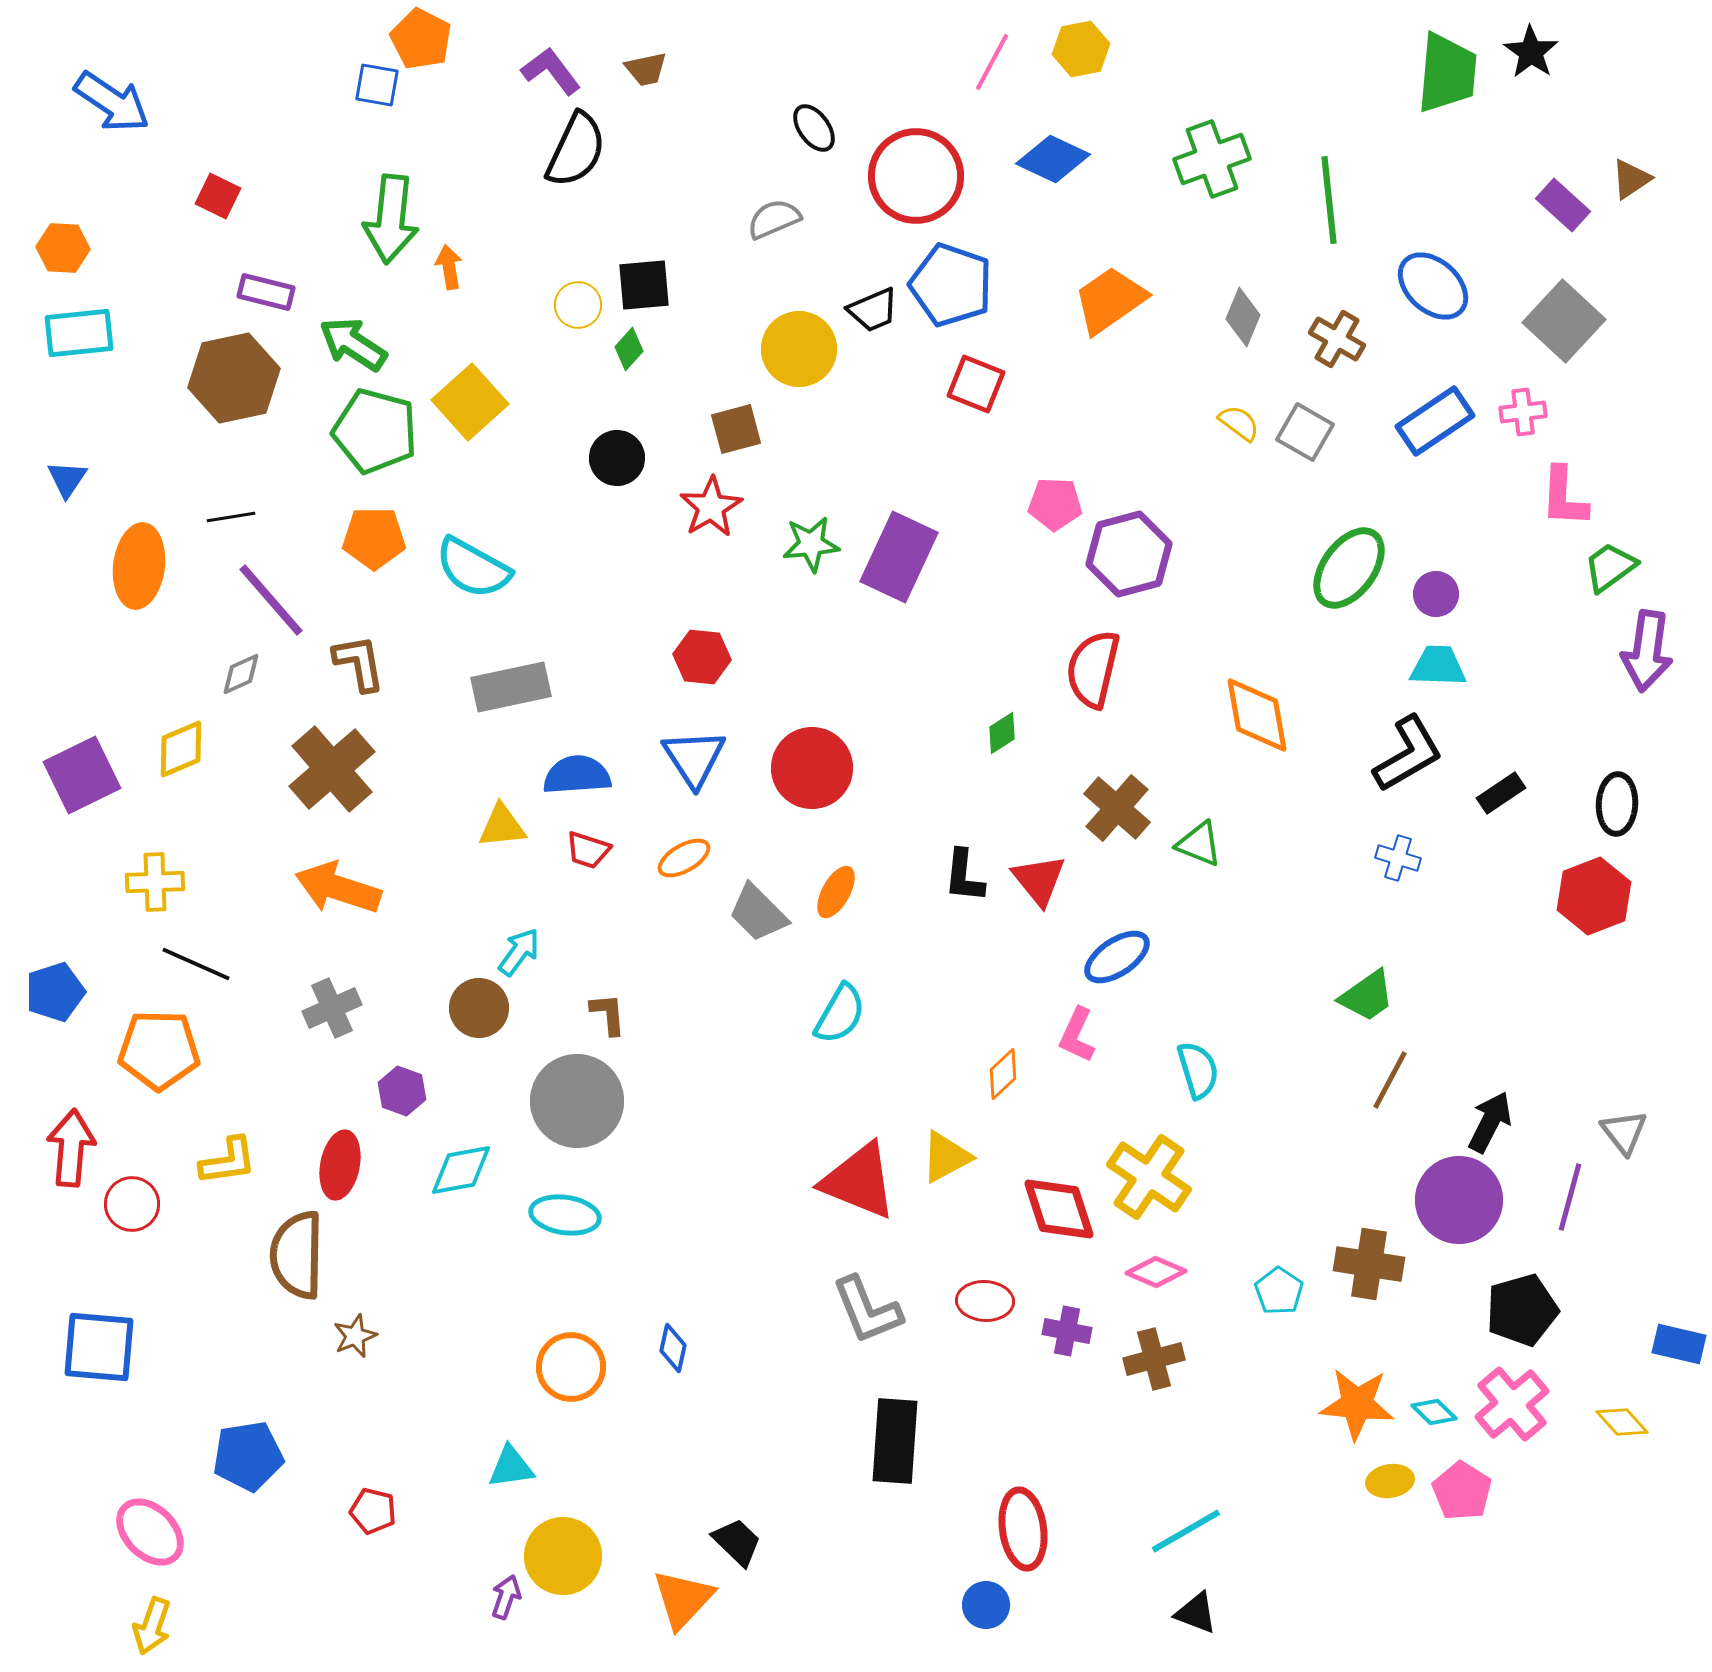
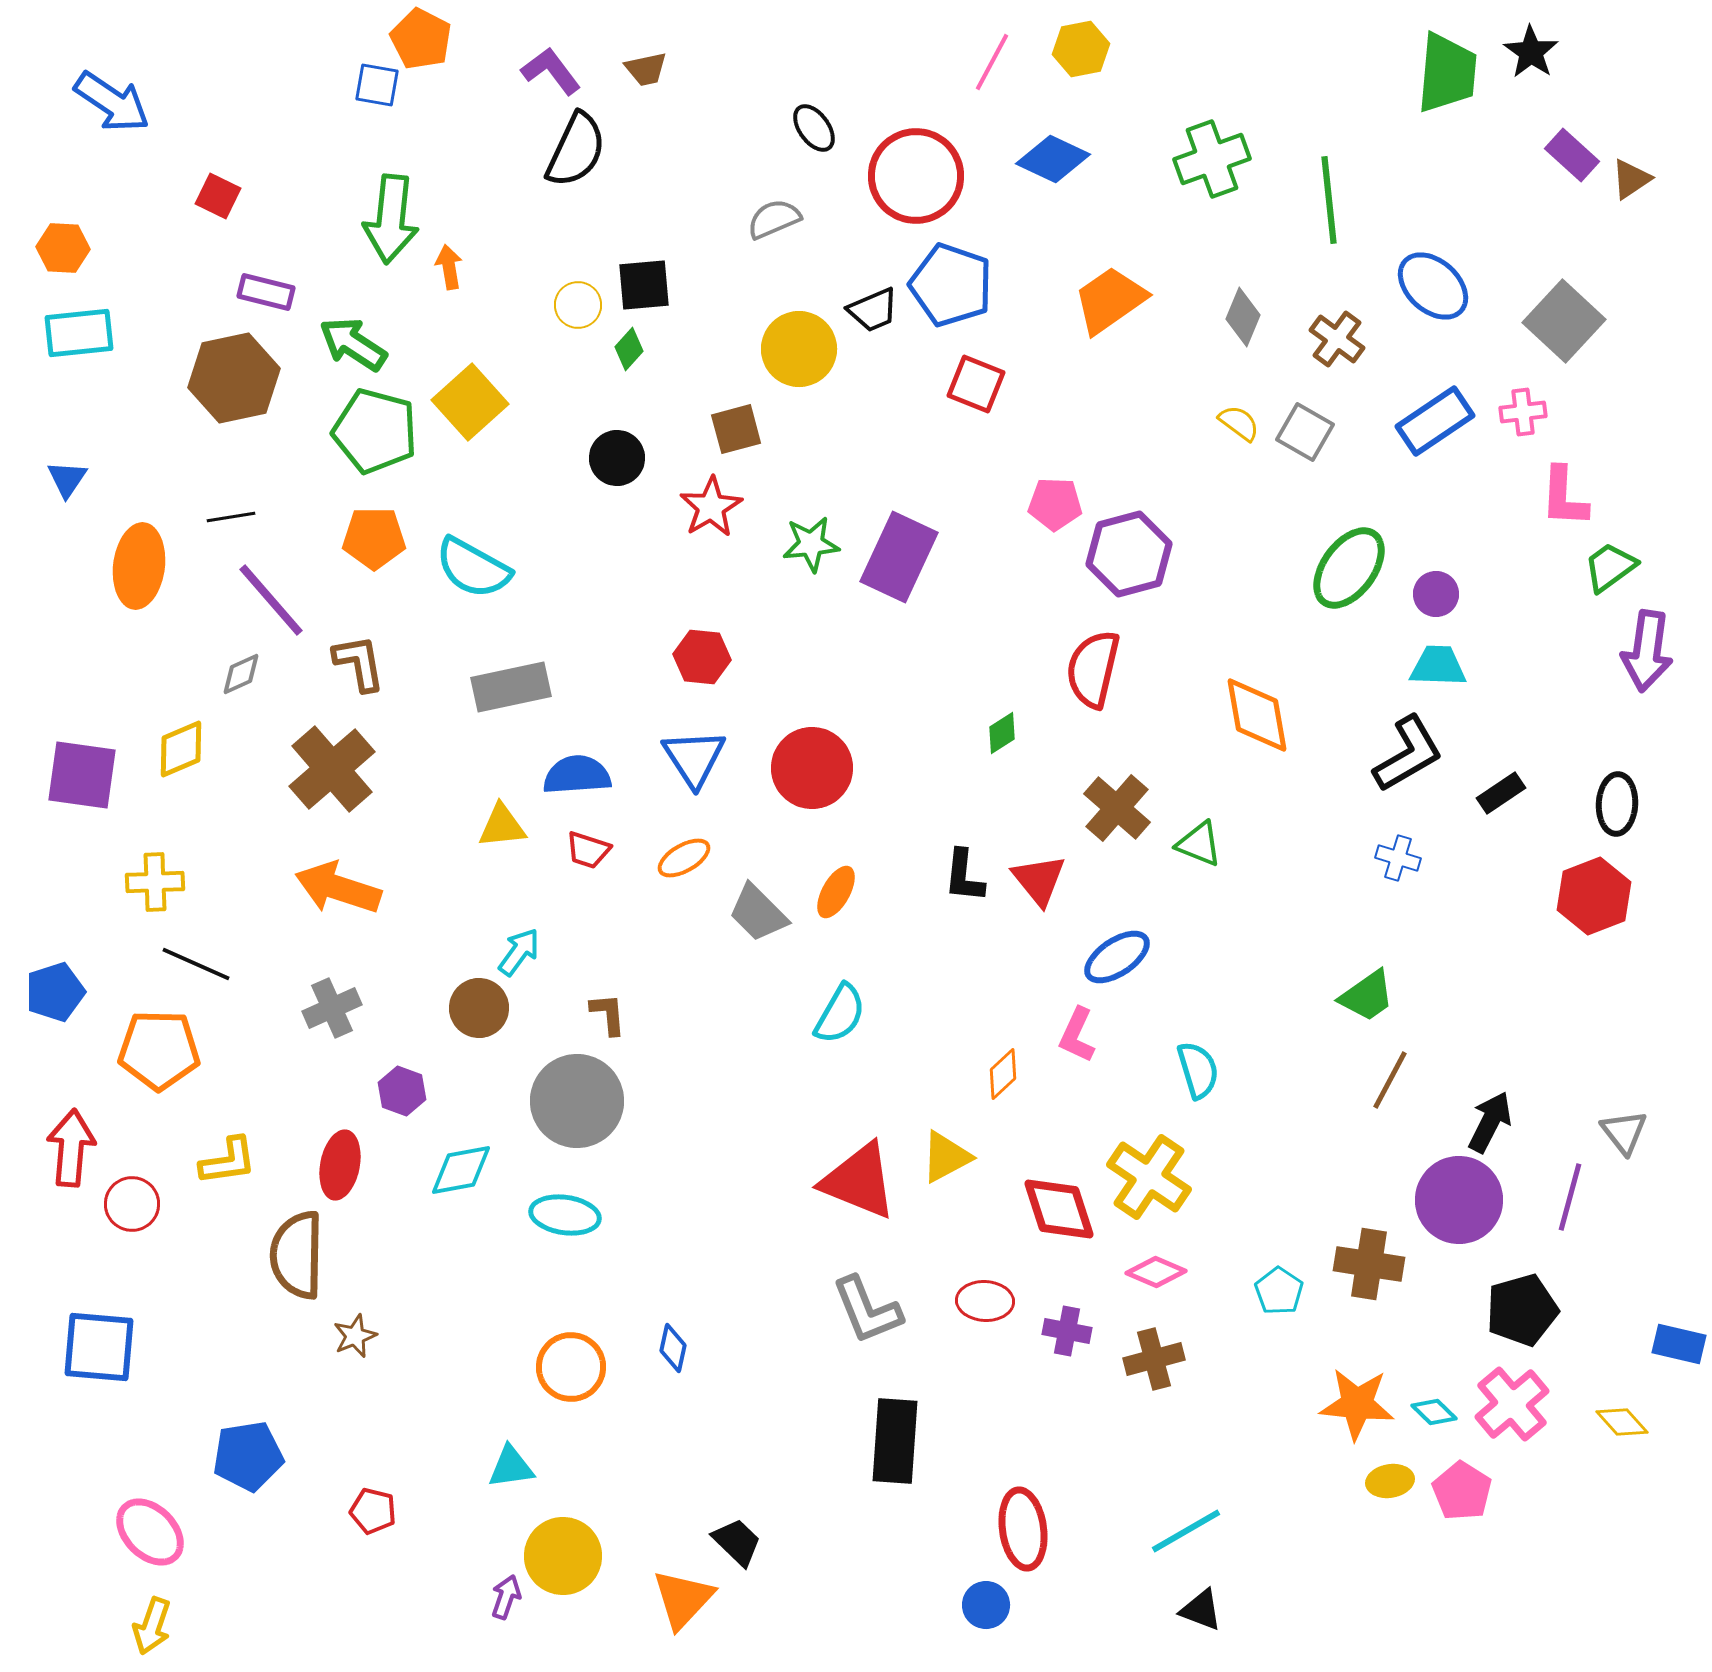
purple rectangle at (1563, 205): moved 9 px right, 50 px up
brown cross at (1337, 339): rotated 6 degrees clockwise
purple square at (82, 775): rotated 34 degrees clockwise
black triangle at (1196, 1613): moved 5 px right, 3 px up
